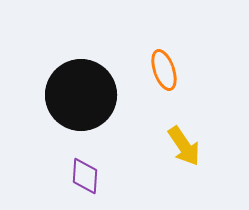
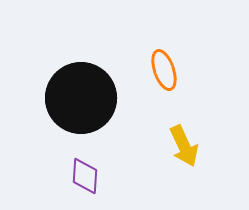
black circle: moved 3 px down
yellow arrow: rotated 9 degrees clockwise
